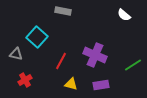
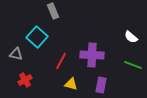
gray rectangle: moved 10 px left; rotated 56 degrees clockwise
white semicircle: moved 7 px right, 22 px down
purple cross: moved 3 px left; rotated 20 degrees counterclockwise
green line: rotated 54 degrees clockwise
purple rectangle: rotated 70 degrees counterclockwise
